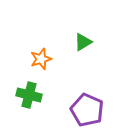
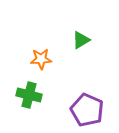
green triangle: moved 2 px left, 2 px up
orange star: rotated 15 degrees clockwise
